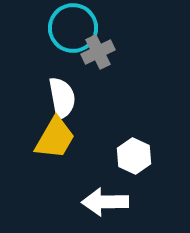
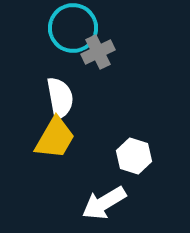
white semicircle: moved 2 px left
white hexagon: rotated 8 degrees counterclockwise
white arrow: moved 1 px left, 1 px down; rotated 30 degrees counterclockwise
